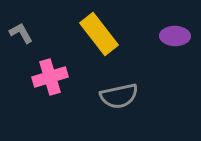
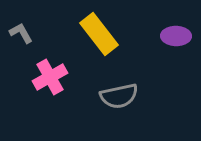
purple ellipse: moved 1 px right
pink cross: rotated 12 degrees counterclockwise
